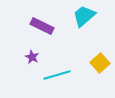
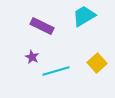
cyan trapezoid: rotated 10 degrees clockwise
yellow square: moved 3 px left
cyan line: moved 1 px left, 4 px up
